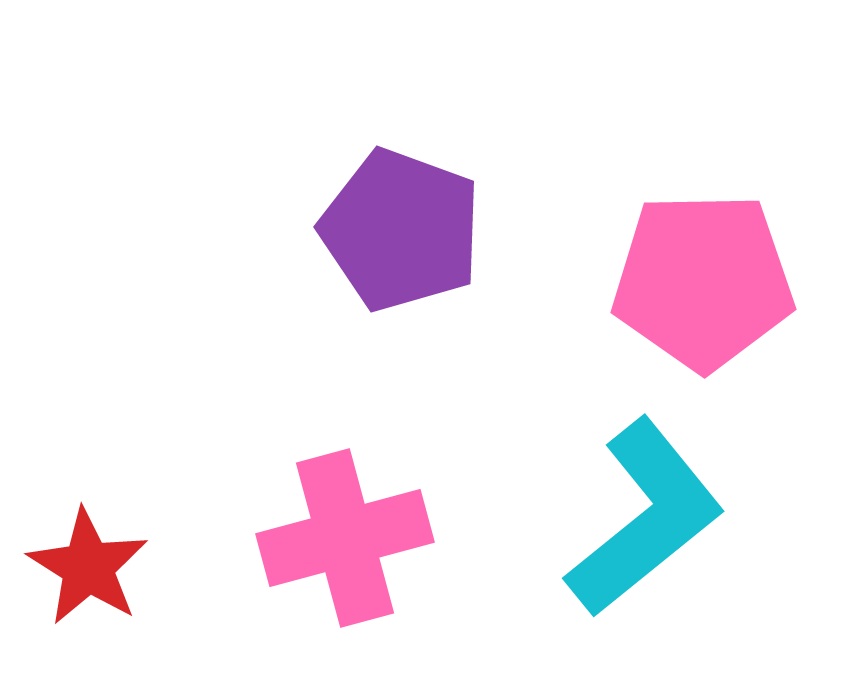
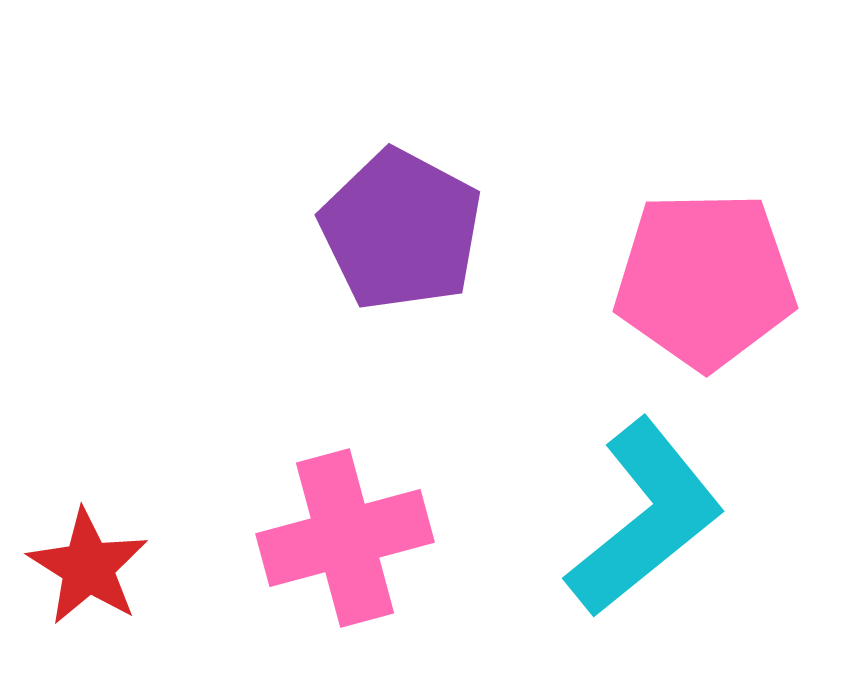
purple pentagon: rotated 8 degrees clockwise
pink pentagon: moved 2 px right, 1 px up
